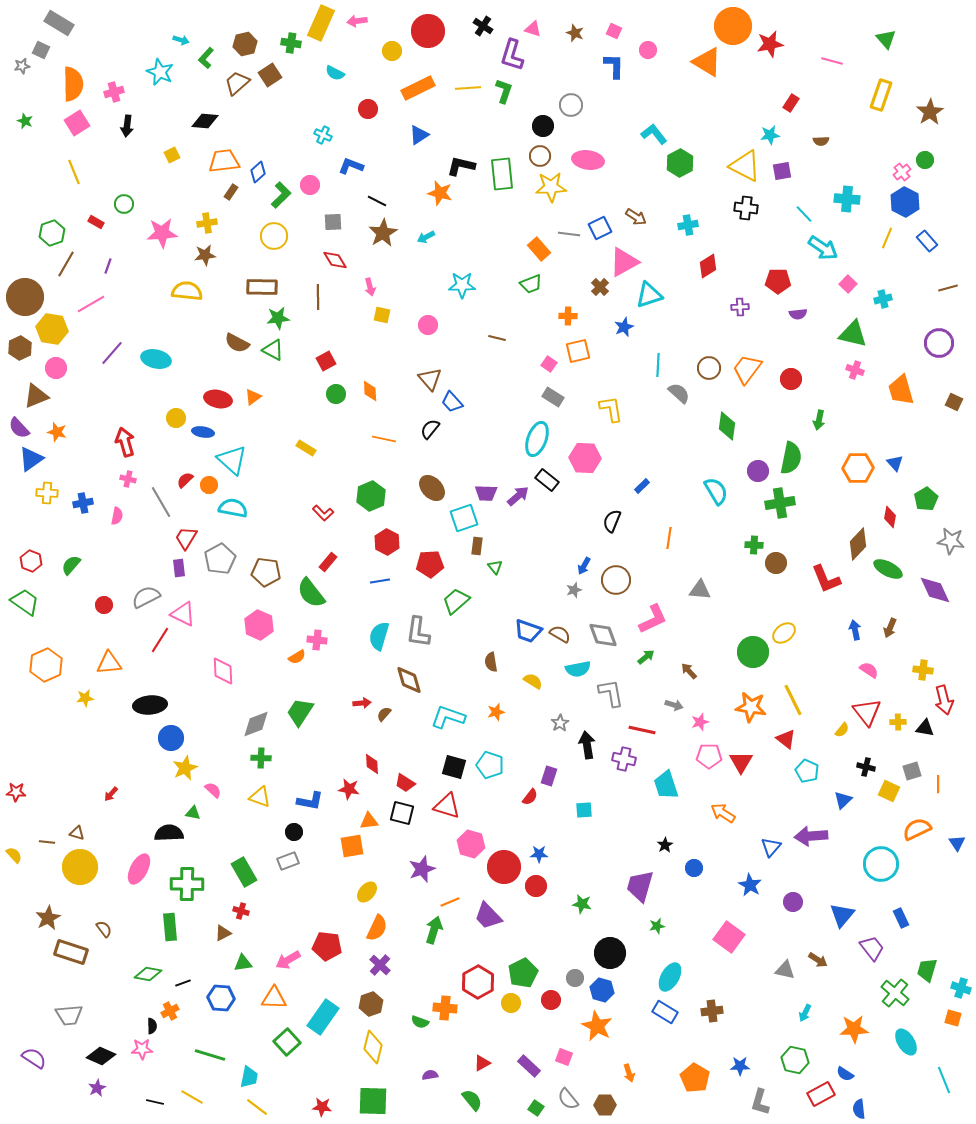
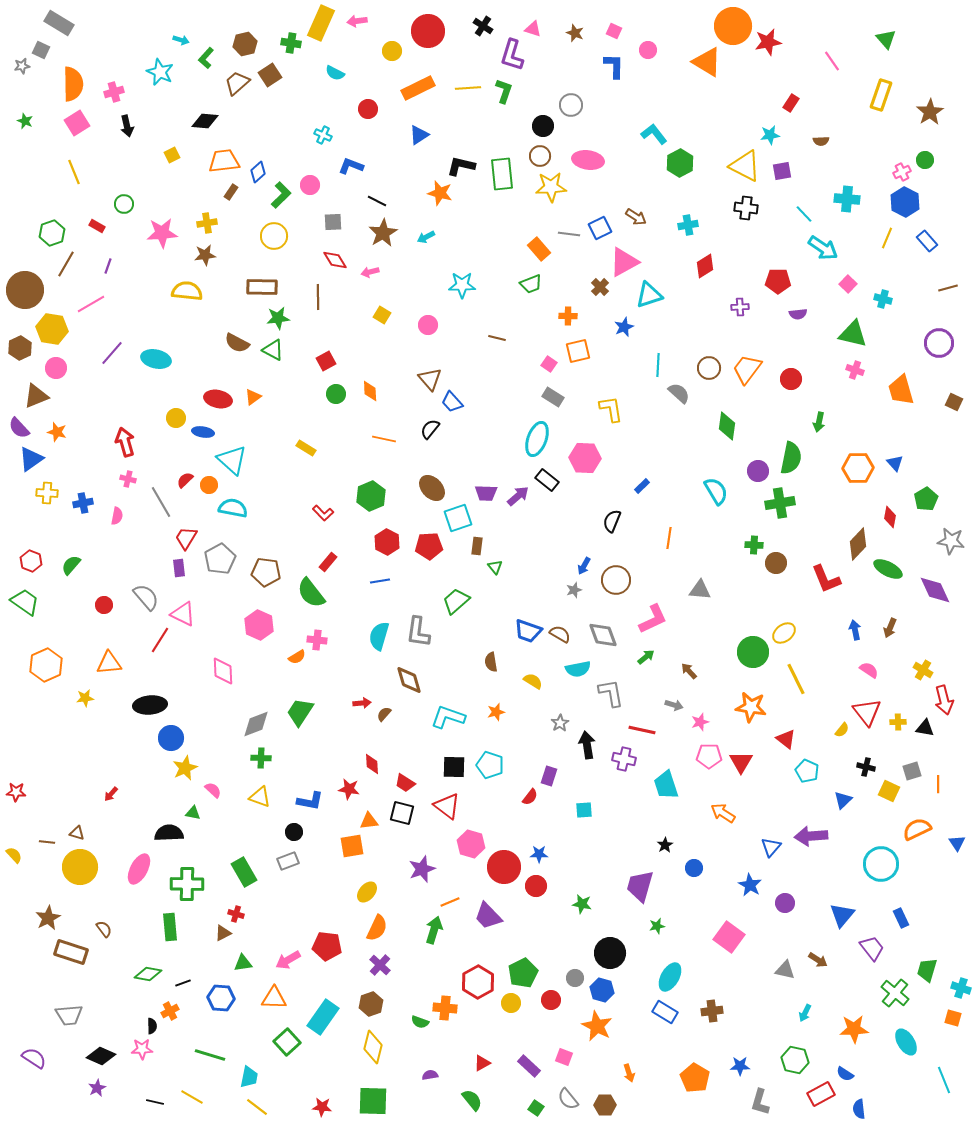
red star at (770, 44): moved 2 px left, 2 px up
pink line at (832, 61): rotated 40 degrees clockwise
black arrow at (127, 126): rotated 20 degrees counterclockwise
pink cross at (902, 172): rotated 12 degrees clockwise
red rectangle at (96, 222): moved 1 px right, 4 px down
red diamond at (708, 266): moved 3 px left
pink arrow at (370, 287): moved 15 px up; rotated 90 degrees clockwise
brown circle at (25, 297): moved 7 px up
cyan cross at (883, 299): rotated 30 degrees clockwise
yellow square at (382, 315): rotated 18 degrees clockwise
green arrow at (819, 420): moved 2 px down
cyan square at (464, 518): moved 6 px left
red pentagon at (430, 564): moved 1 px left, 18 px up
gray semicircle at (146, 597): rotated 76 degrees clockwise
yellow cross at (923, 670): rotated 24 degrees clockwise
yellow line at (793, 700): moved 3 px right, 21 px up
black square at (454, 767): rotated 15 degrees counterclockwise
red triangle at (447, 806): rotated 20 degrees clockwise
purple circle at (793, 902): moved 8 px left, 1 px down
red cross at (241, 911): moved 5 px left, 3 px down
